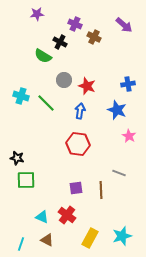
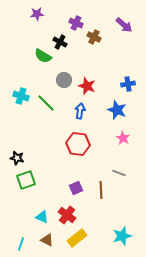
purple cross: moved 1 px right, 1 px up
pink star: moved 6 px left, 2 px down
green square: rotated 18 degrees counterclockwise
purple square: rotated 16 degrees counterclockwise
yellow rectangle: moved 13 px left; rotated 24 degrees clockwise
